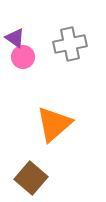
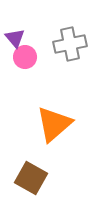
purple triangle: rotated 15 degrees clockwise
pink circle: moved 2 px right
brown square: rotated 12 degrees counterclockwise
